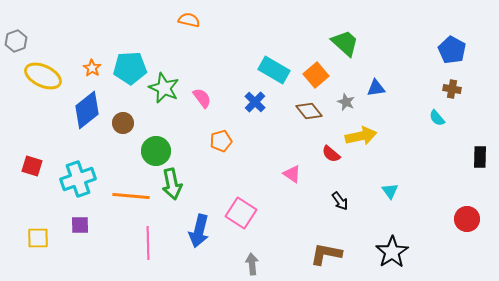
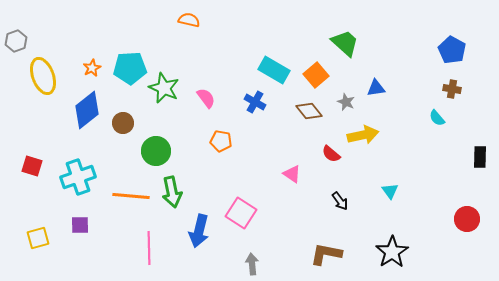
orange star: rotated 12 degrees clockwise
yellow ellipse: rotated 45 degrees clockwise
pink semicircle: moved 4 px right
blue cross: rotated 15 degrees counterclockwise
yellow arrow: moved 2 px right, 1 px up
orange pentagon: rotated 25 degrees clockwise
cyan cross: moved 2 px up
green arrow: moved 8 px down
yellow square: rotated 15 degrees counterclockwise
pink line: moved 1 px right, 5 px down
